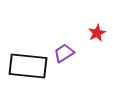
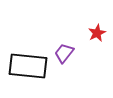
purple trapezoid: rotated 20 degrees counterclockwise
